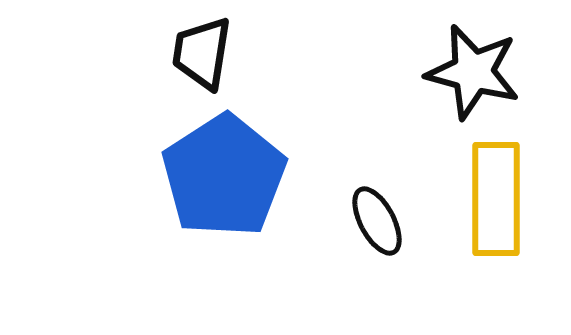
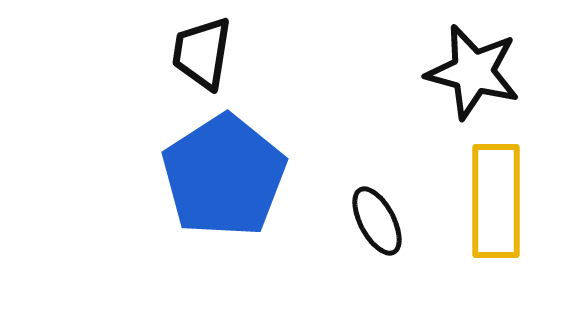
yellow rectangle: moved 2 px down
